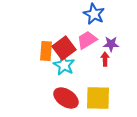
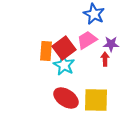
yellow square: moved 2 px left, 2 px down
